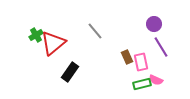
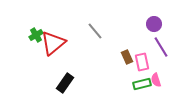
pink rectangle: moved 1 px right
black rectangle: moved 5 px left, 11 px down
pink semicircle: rotated 48 degrees clockwise
